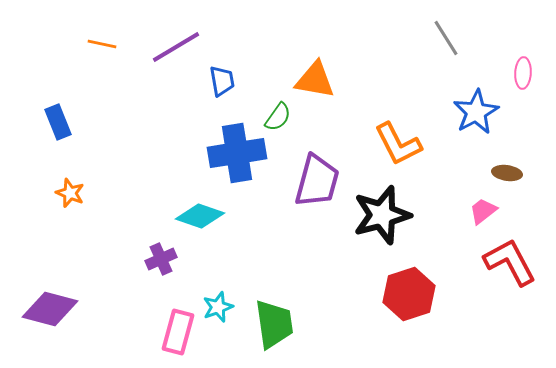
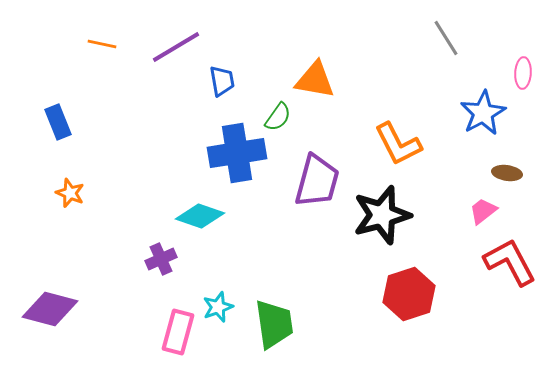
blue star: moved 7 px right, 1 px down
